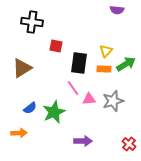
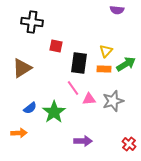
green star: rotated 10 degrees counterclockwise
